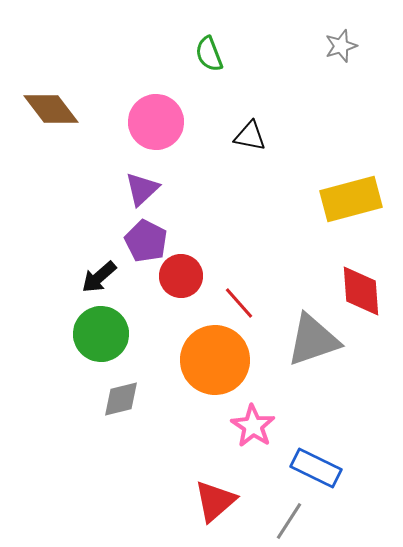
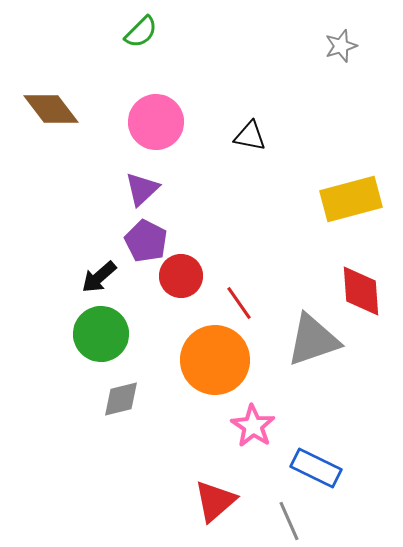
green semicircle: moved 68 px left, 22 px up; rotated 114 degrees counterclockwise
red line: rotated 6 degrees clockwise
gray line: rotated 57 degrees counterclockwise
